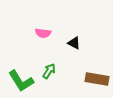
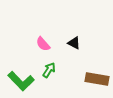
pink semicircle: moved 11 px down; rotated 42 degrees clockwise
green arrow: moved 1 px up
green L-shape: rotated 12 degrees counterclockwise
